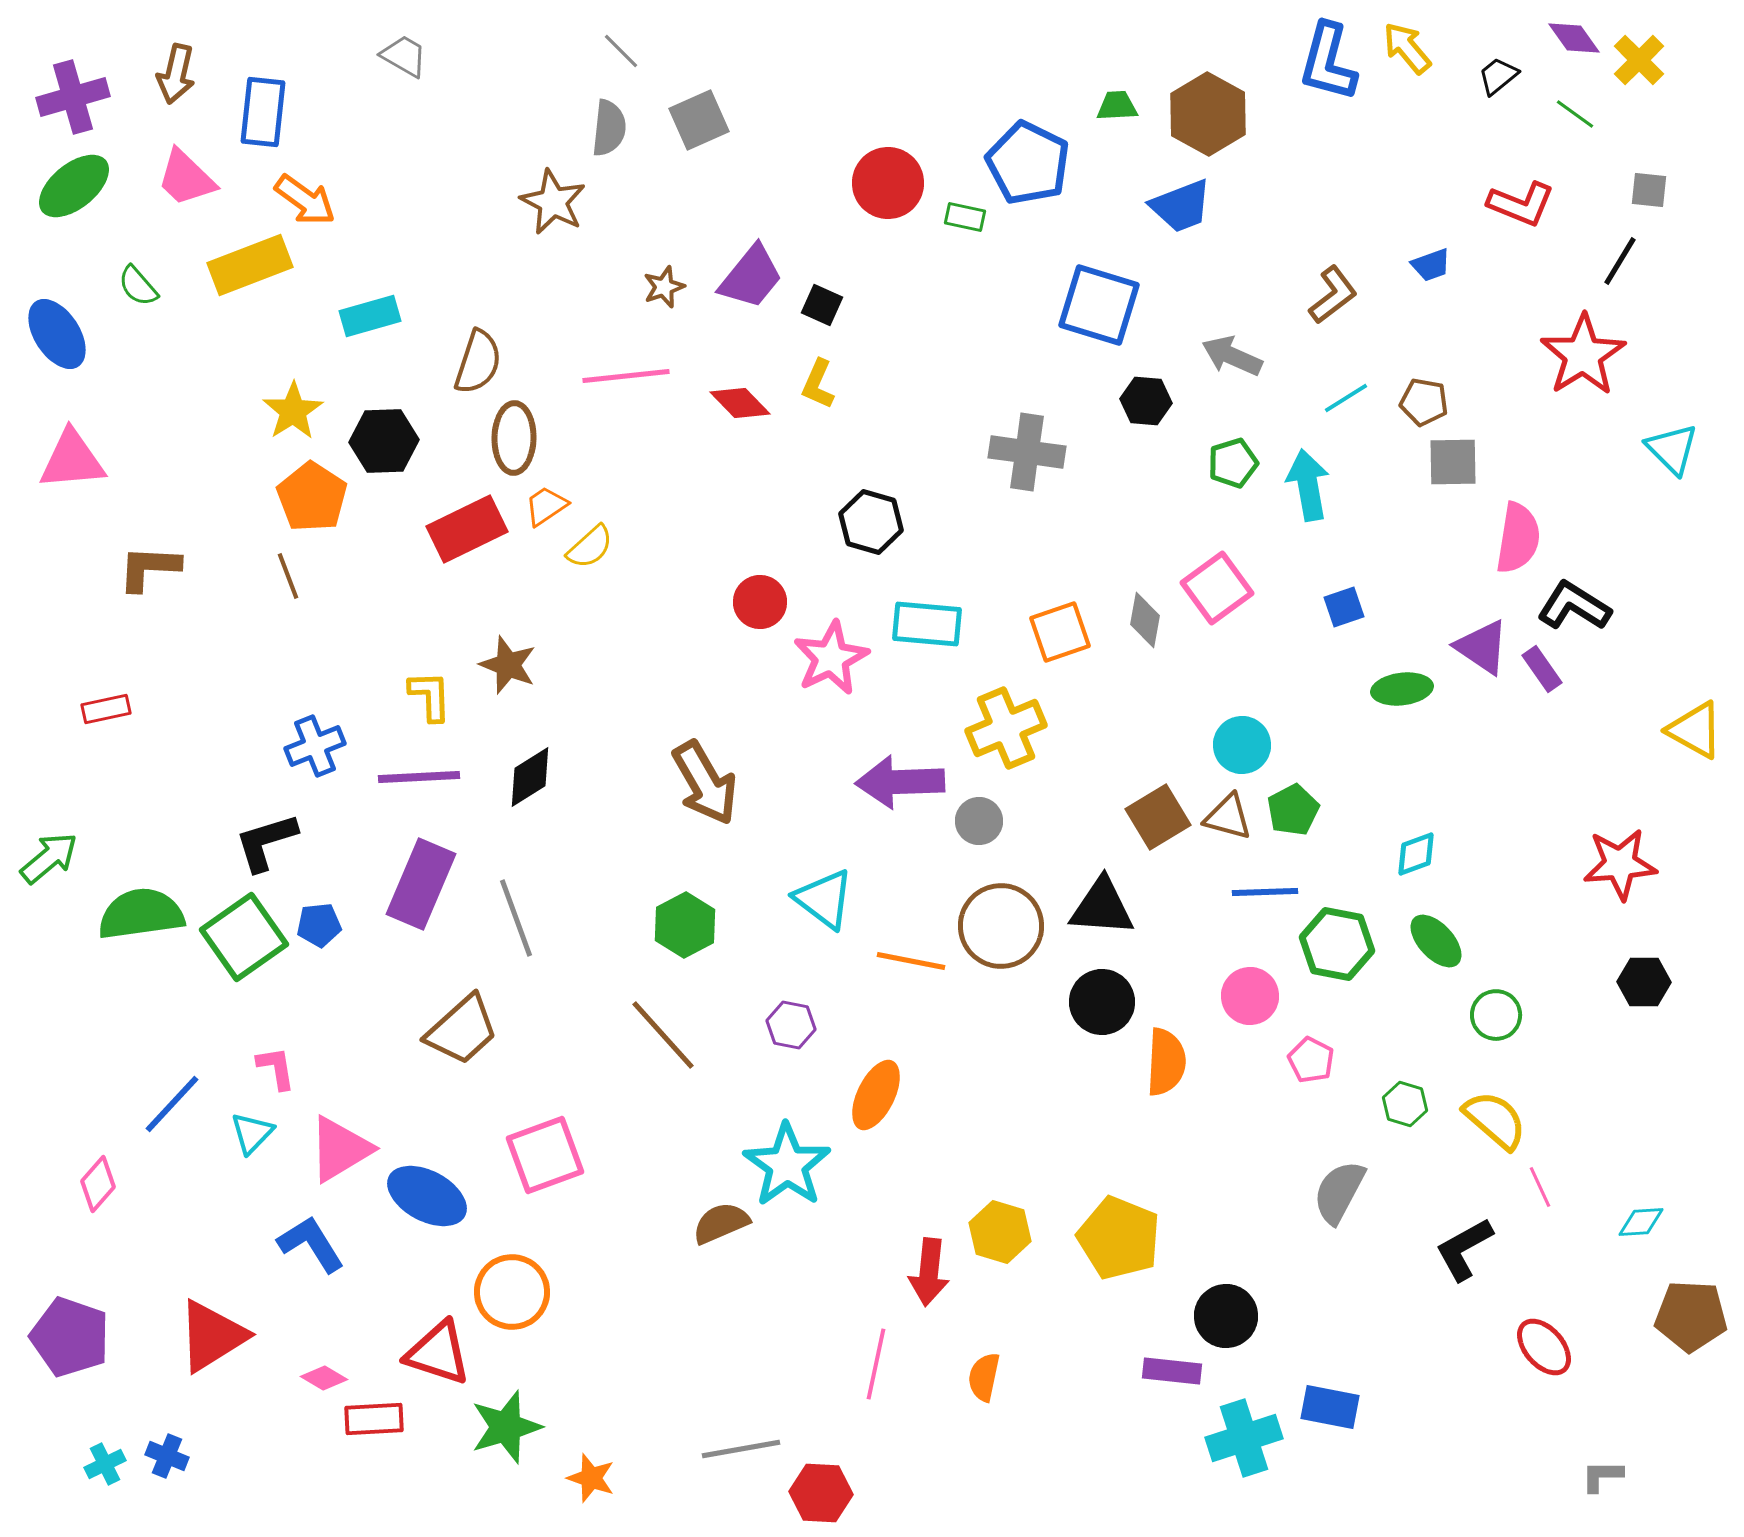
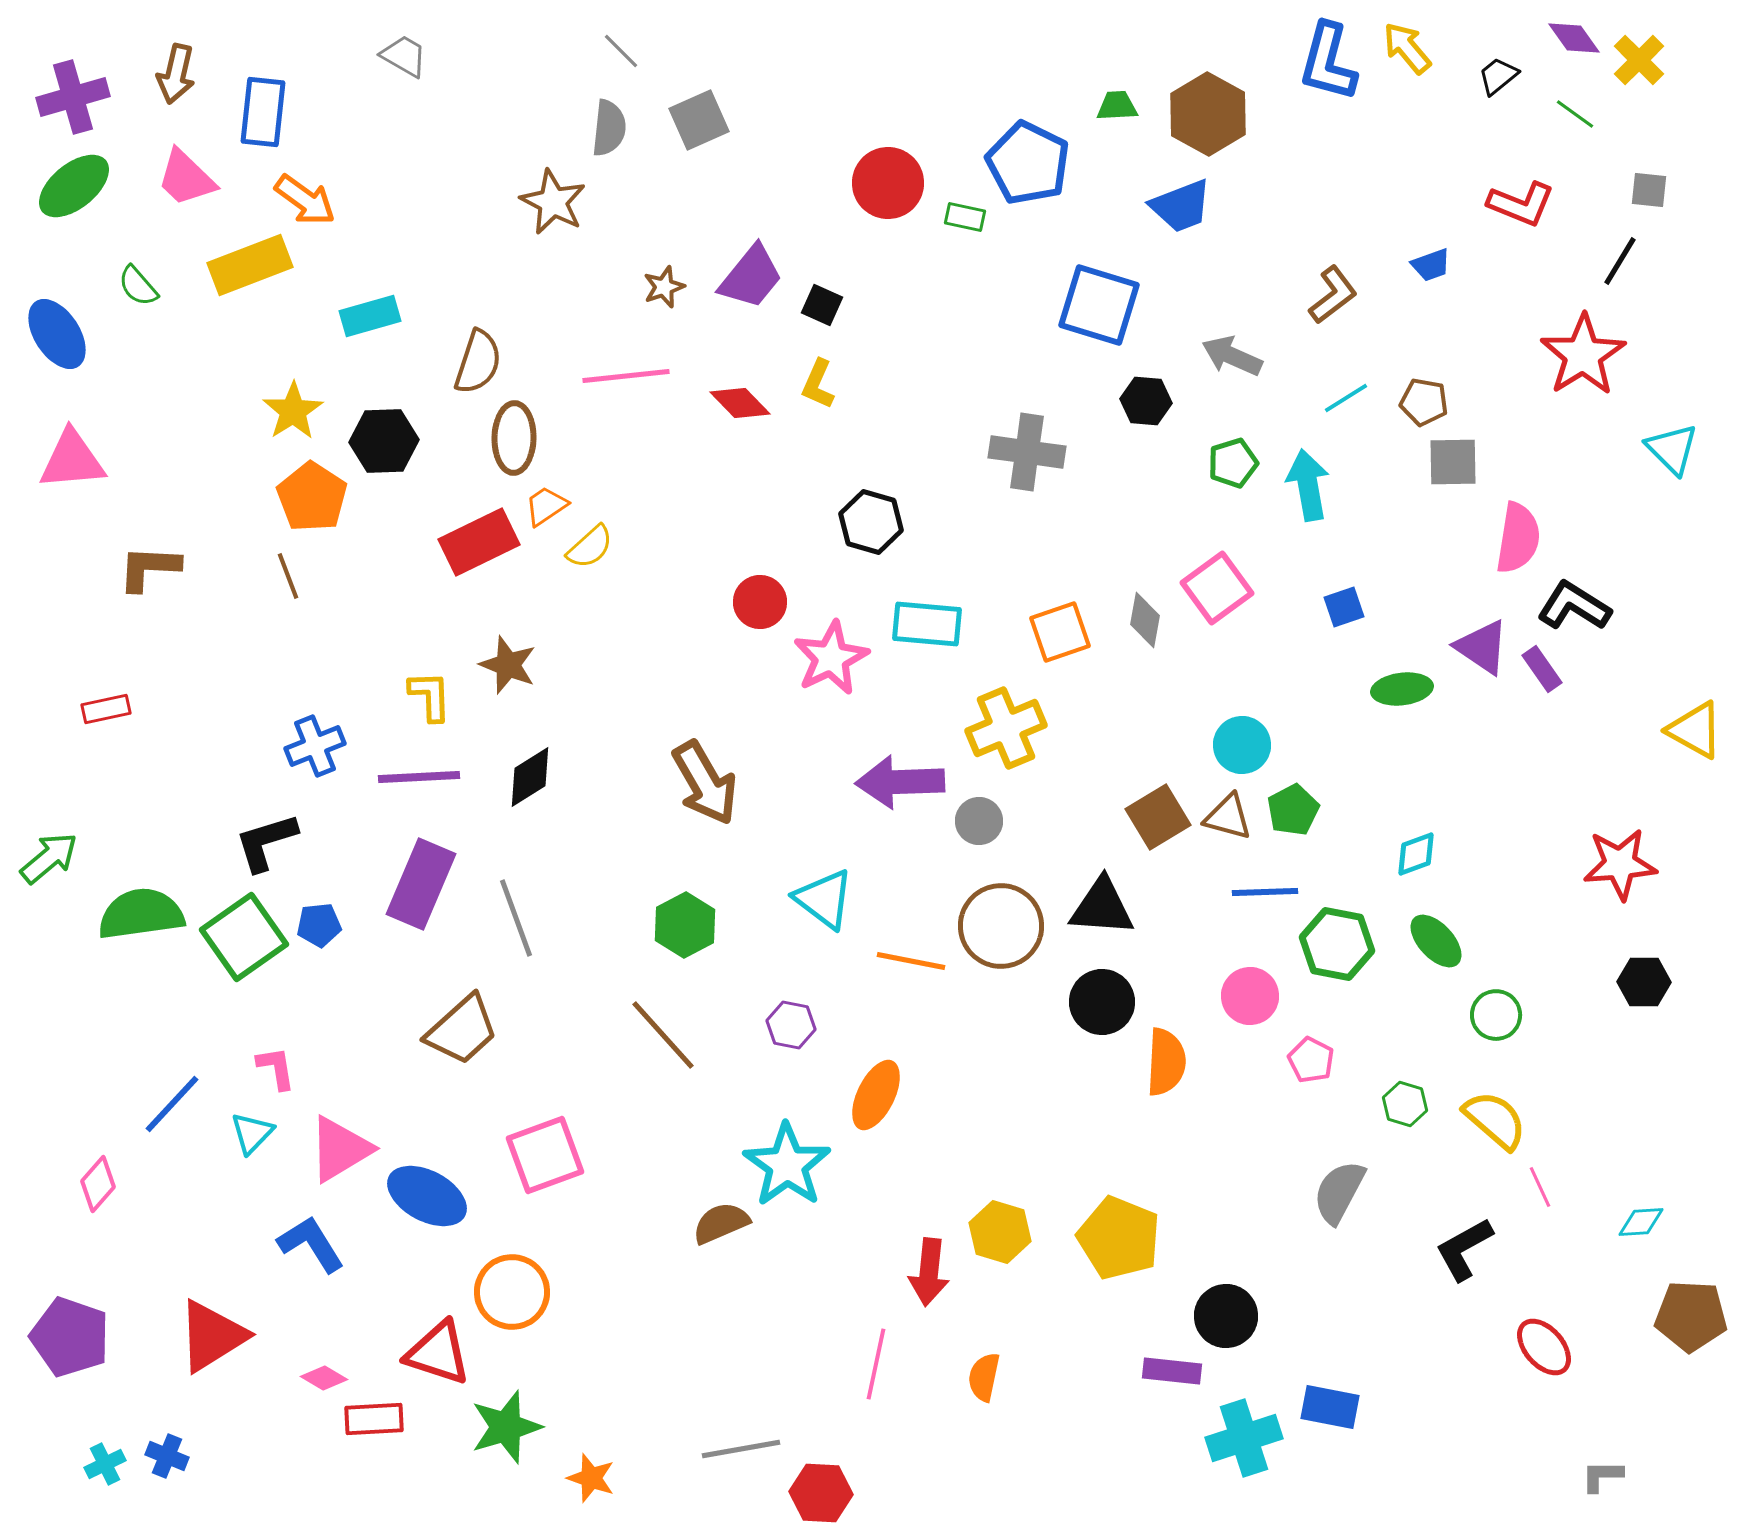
red rectangle at (467, 529): moved 12 px right, 13 px down
